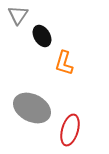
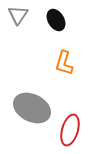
black ellipse: moved 14 px right, 16 px up
